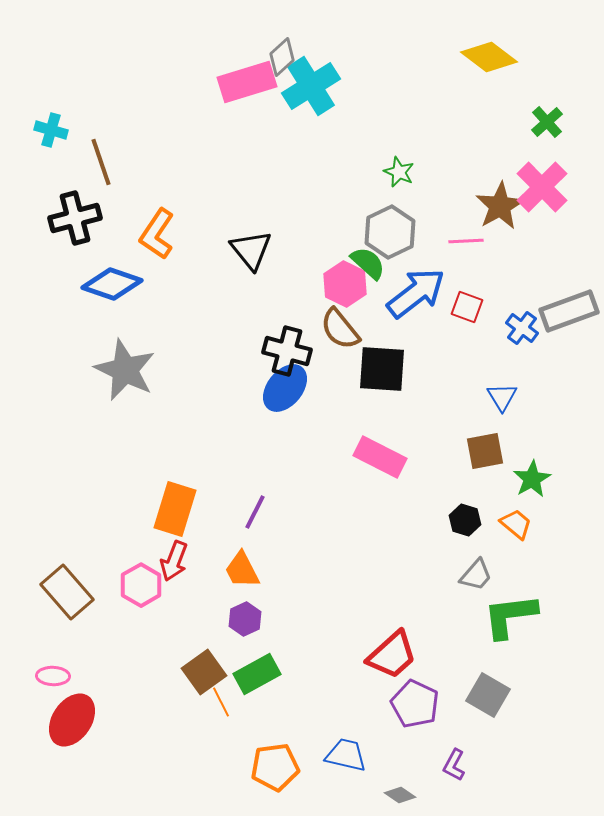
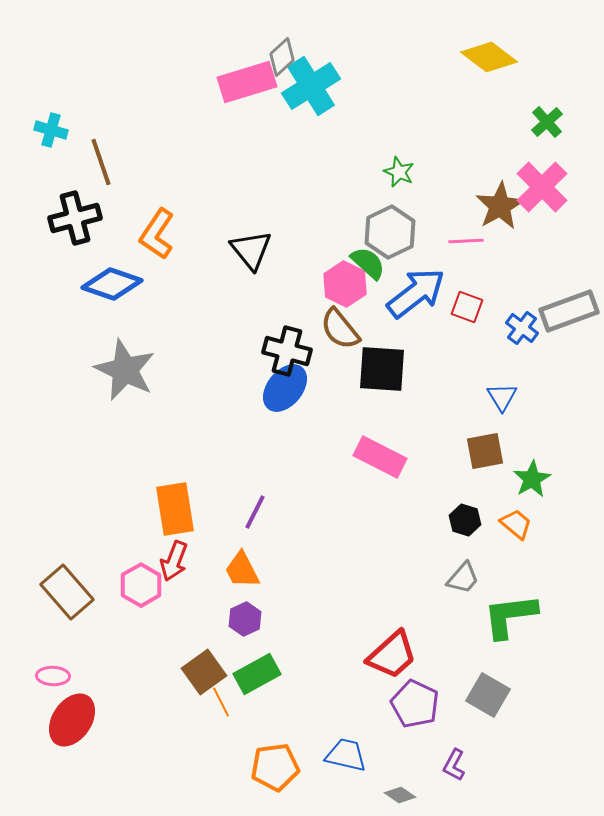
orange rectangle at (175, 509): rotated 26 degrees counterclockwise
gray trapezoid at (476, 575): moved 13 px left, 3 px down
